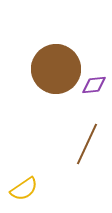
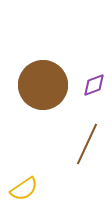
brown circle: moved 13 px left, 16 px down
purple diamond: rotated 15 degrees counterclockwise
